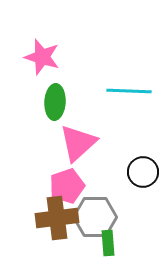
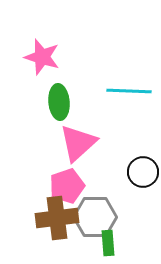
green ellipse: moved 4 px right; rotated 8 degrees counterclockwise
